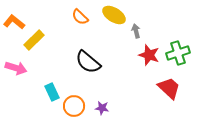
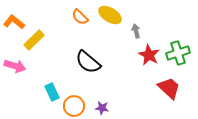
yellow ellipse: moved 4 px left
red star: rotated 10 degrees clockwise
pink arrow: moved 1 px left, 2 px up
